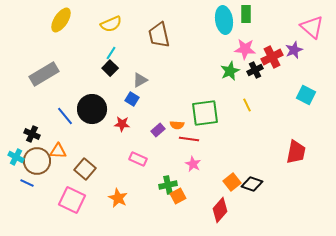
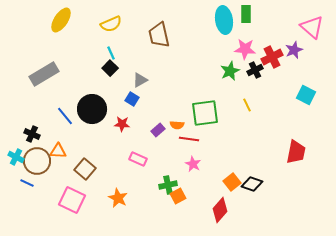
cyan line at (111, 53): rotated 56 degrees counterclockwise
